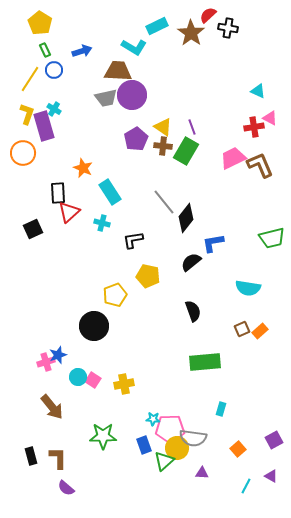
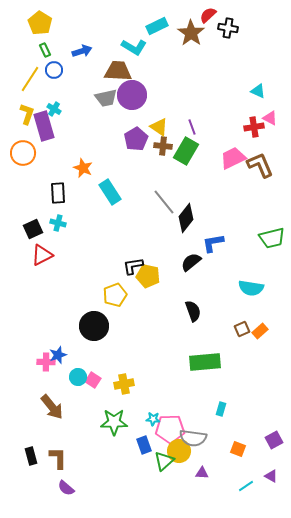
yellow triangle at (163, 127): moved 4 px left
red triangle at (69, 212): moved 27 px left, 43 px down; rotated 15 degrees clockwise
cyan cross at (102, 223): moved 44 px left
black L-shape at (133, 240): moved 26 px down
cyan semicircle at (248, 288): moved 3 px right
pink cross at (46, 362): rotated 18 degrees clockwise
green star at (103, 436): moved 11 px right, 14 px up
yellow circle at (177, 448): moved 2 px right, 3 px down
orange square at (238, 449): rotated 28 degrees counterclockwise
cyan line at (246, 486): rotated 28 degrees clockwise
